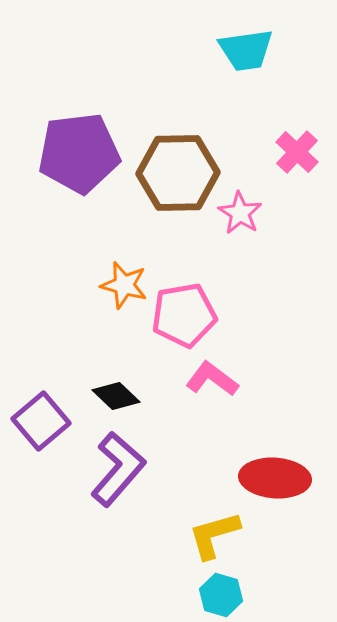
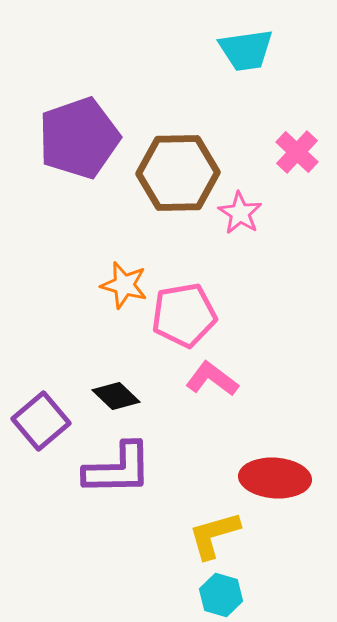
purple pentagon: moved 15 px up; rotated 12 degrees counterclockwise
purple L-shape: rotated 48 degrees clockwise
